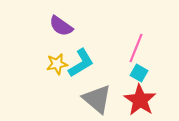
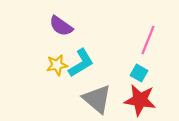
pink line: moved 12 px right, 8 px up
yellow star: moved 1 px down
red star: rotated 24 degrees counterclockwise
